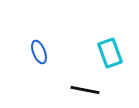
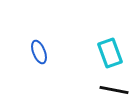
black line: moved 29 px right
